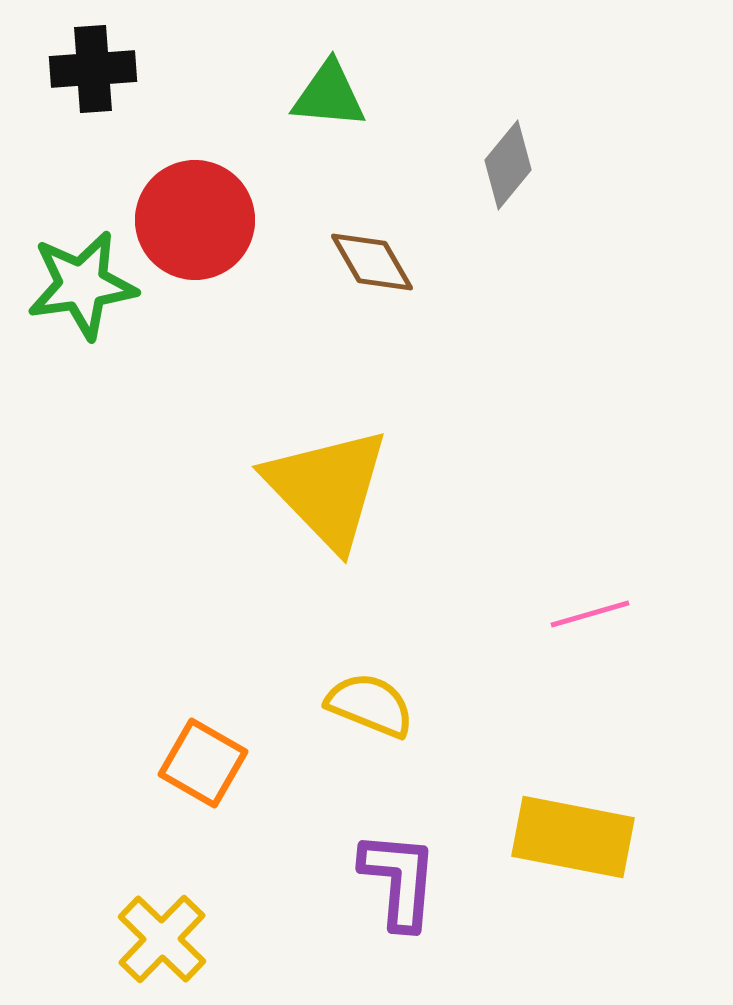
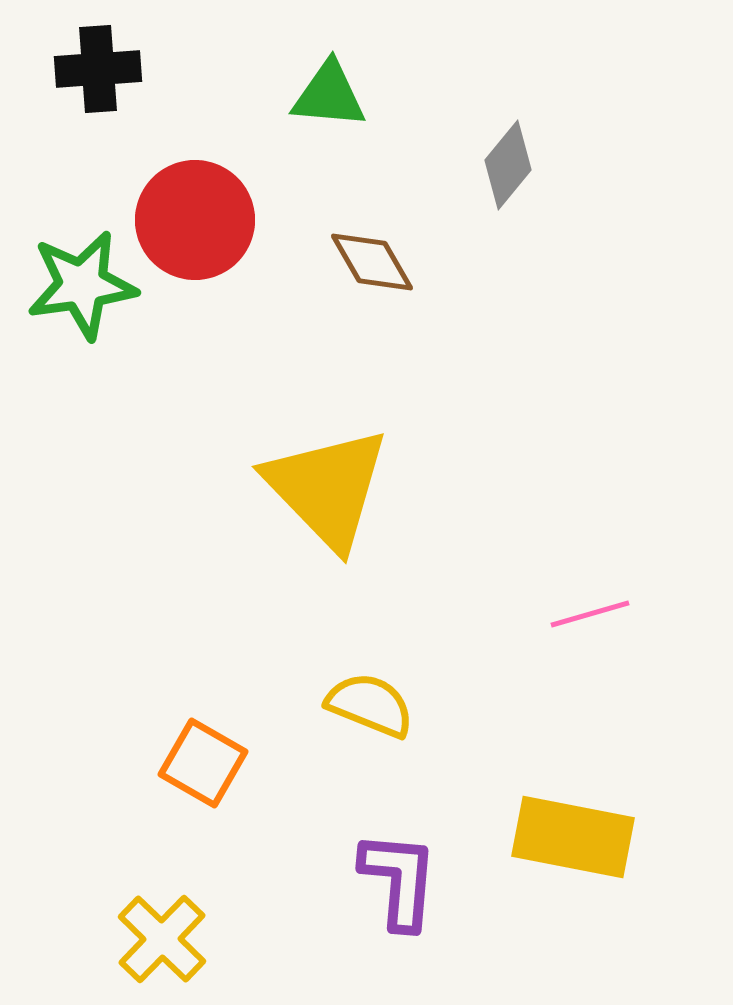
black cross: moved 5 px right
